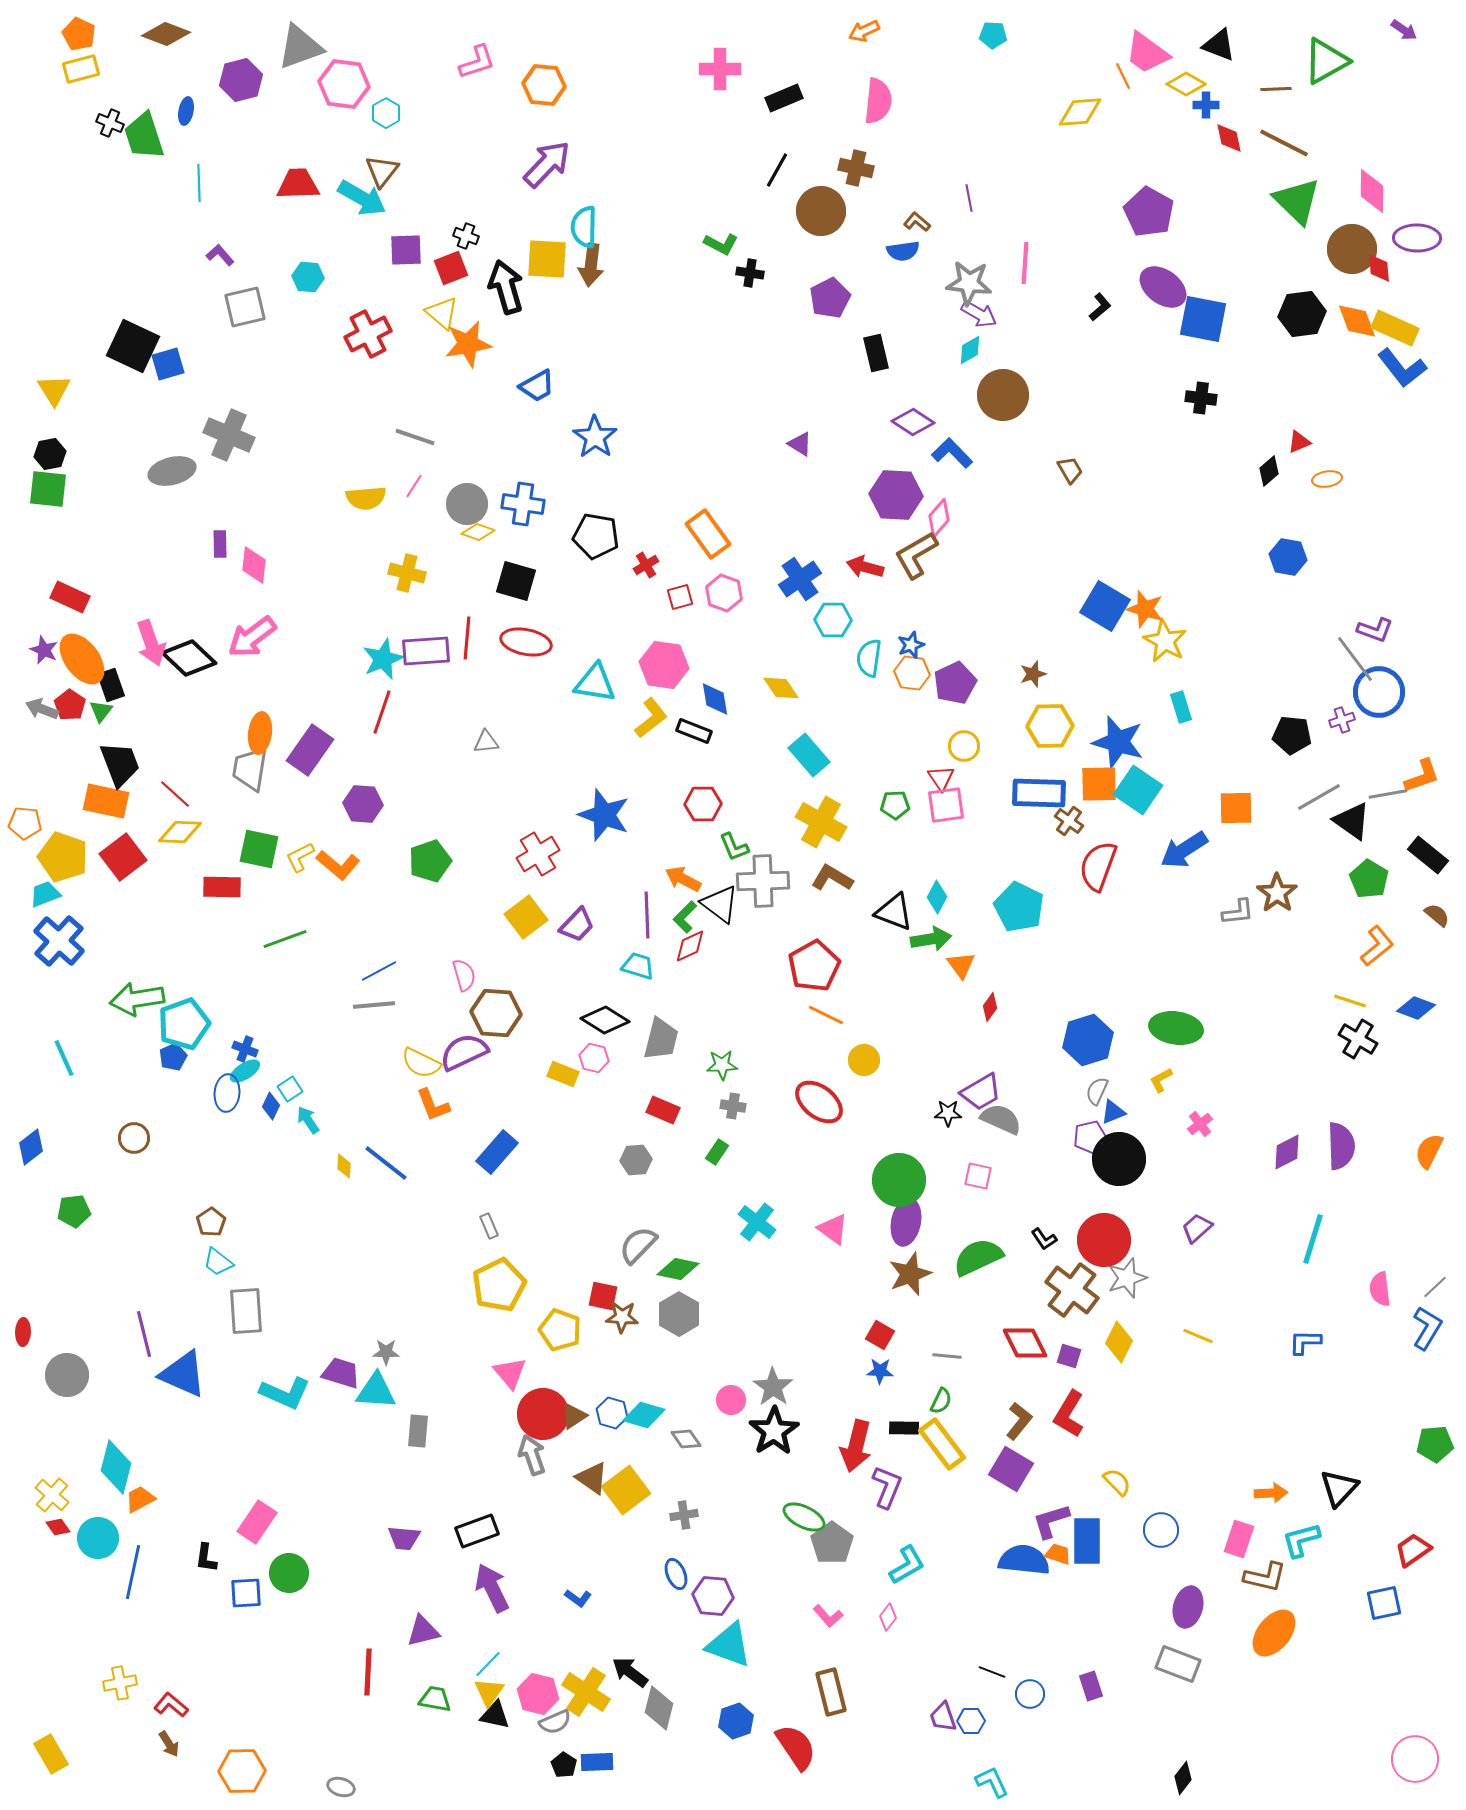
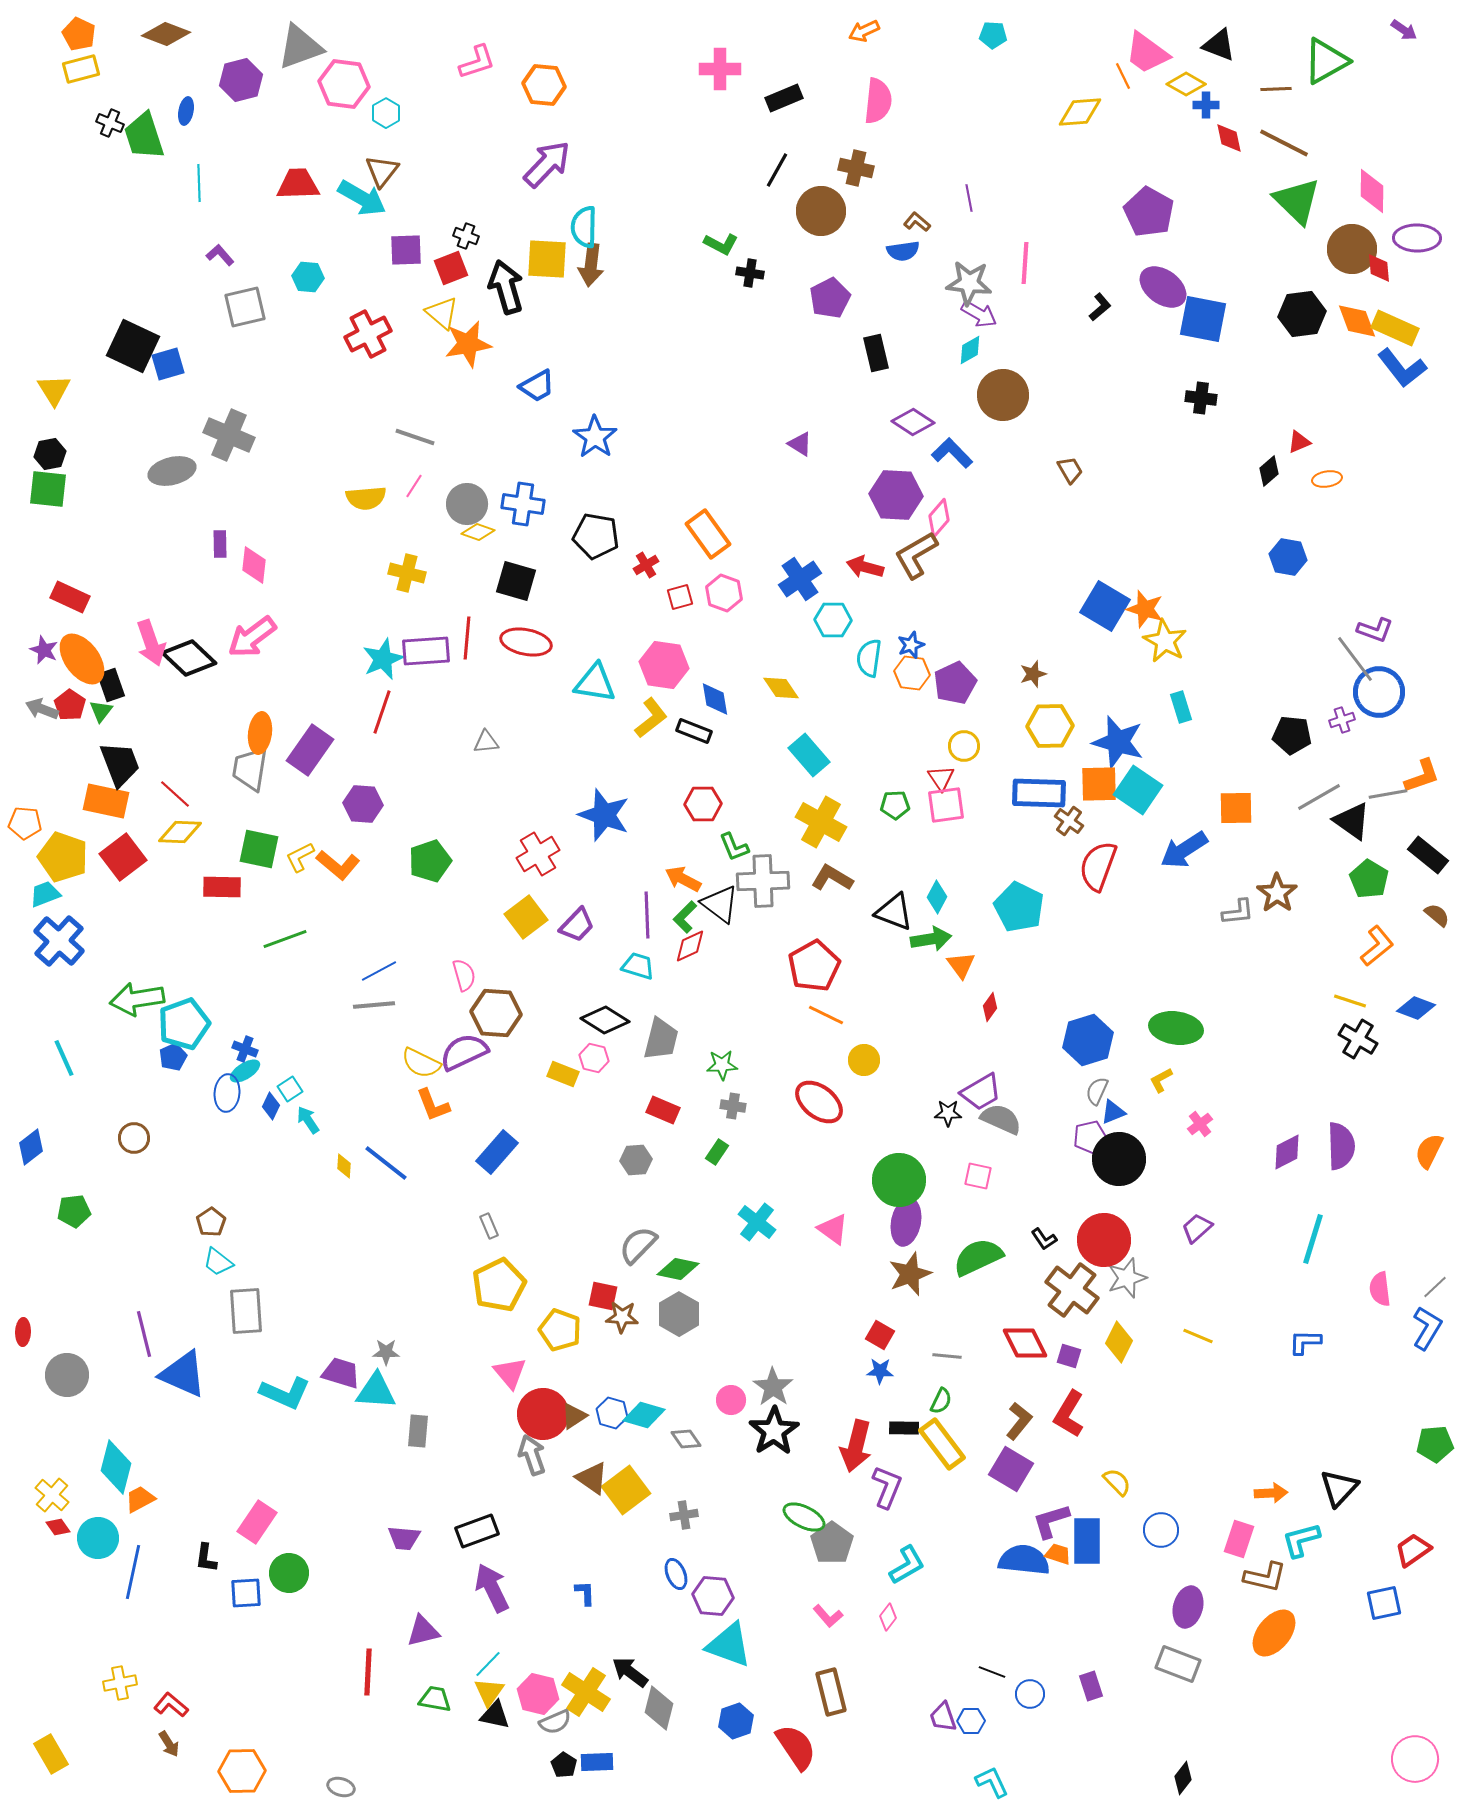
blue L-shape at (578, 1598): moved 7 px right, 5 px up; rotated 128 degrees counterclockwise
